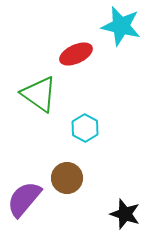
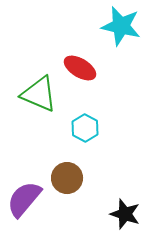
red ellipse: moved 4 px right, 14 px down; rotated 56 degrees clockwise
green triangle: rotated 12 degrees counterclockwise
